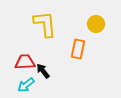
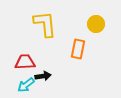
black arrow: moved 5 px down; rotated 119 degrees clockwise
